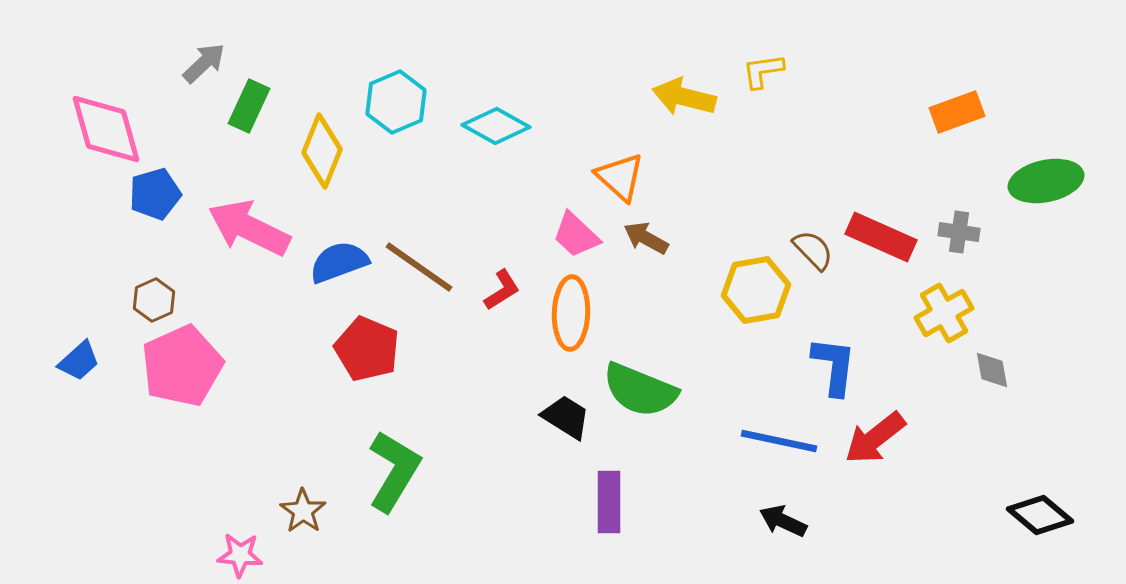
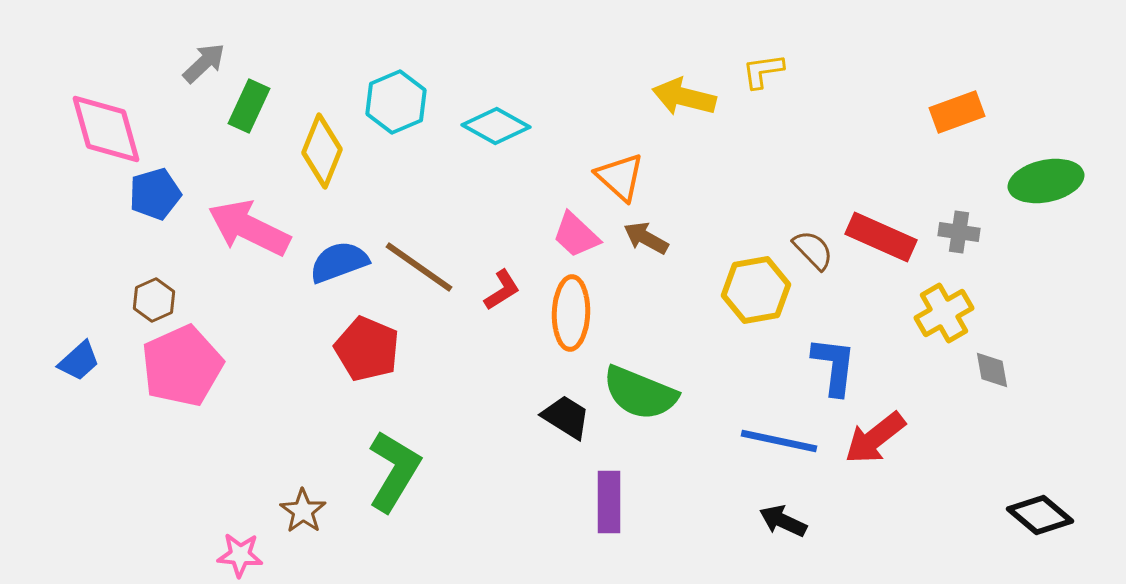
green semicircle: moved 3 px down
